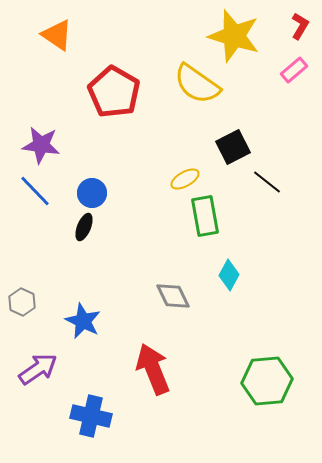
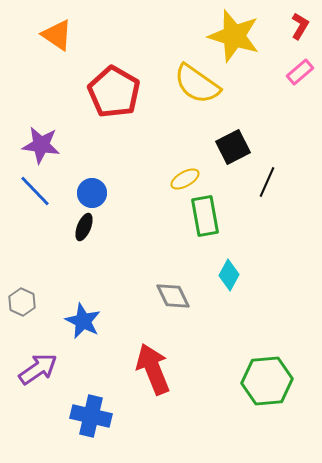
pink rectangle: moved 6 px right, 2 px down
black line: rotated 76 degrees clockwise
